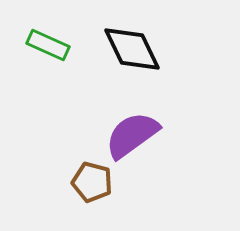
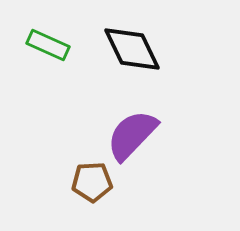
purple semicircle: rotated 10 degrees counterclockwise
brown pentagon: rotated 18 degrees counterclockwise
